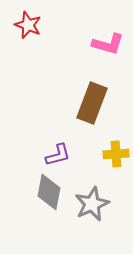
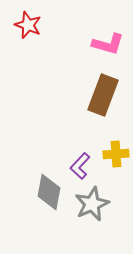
brown rectangle: moved 11 px right, 8 px up
purple L-shape: moved 22 px right, 11 px down; rotated 148 degrees clockwise
